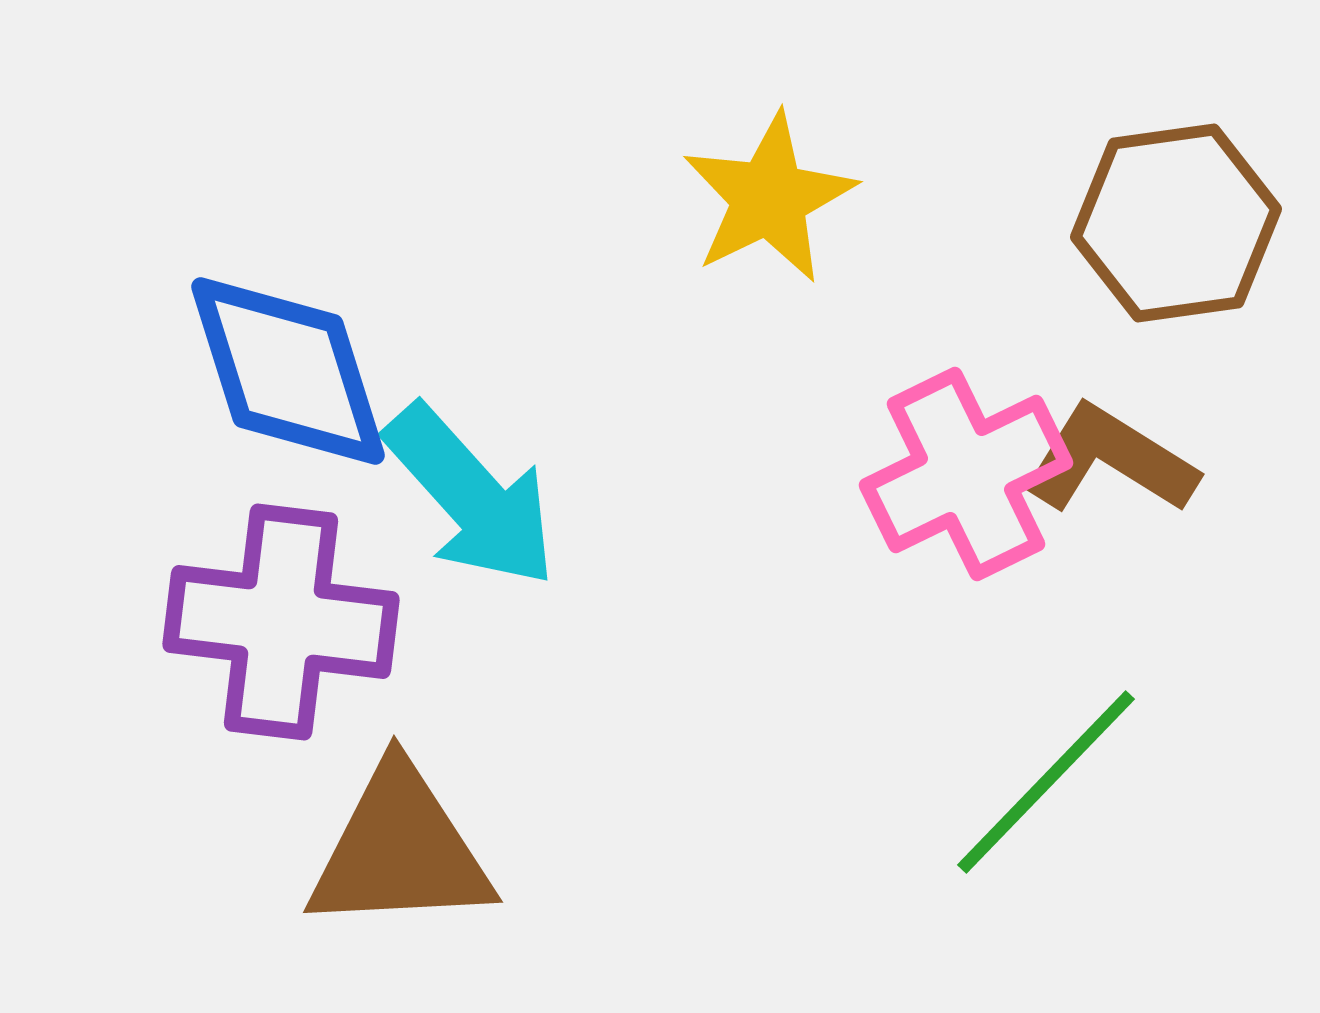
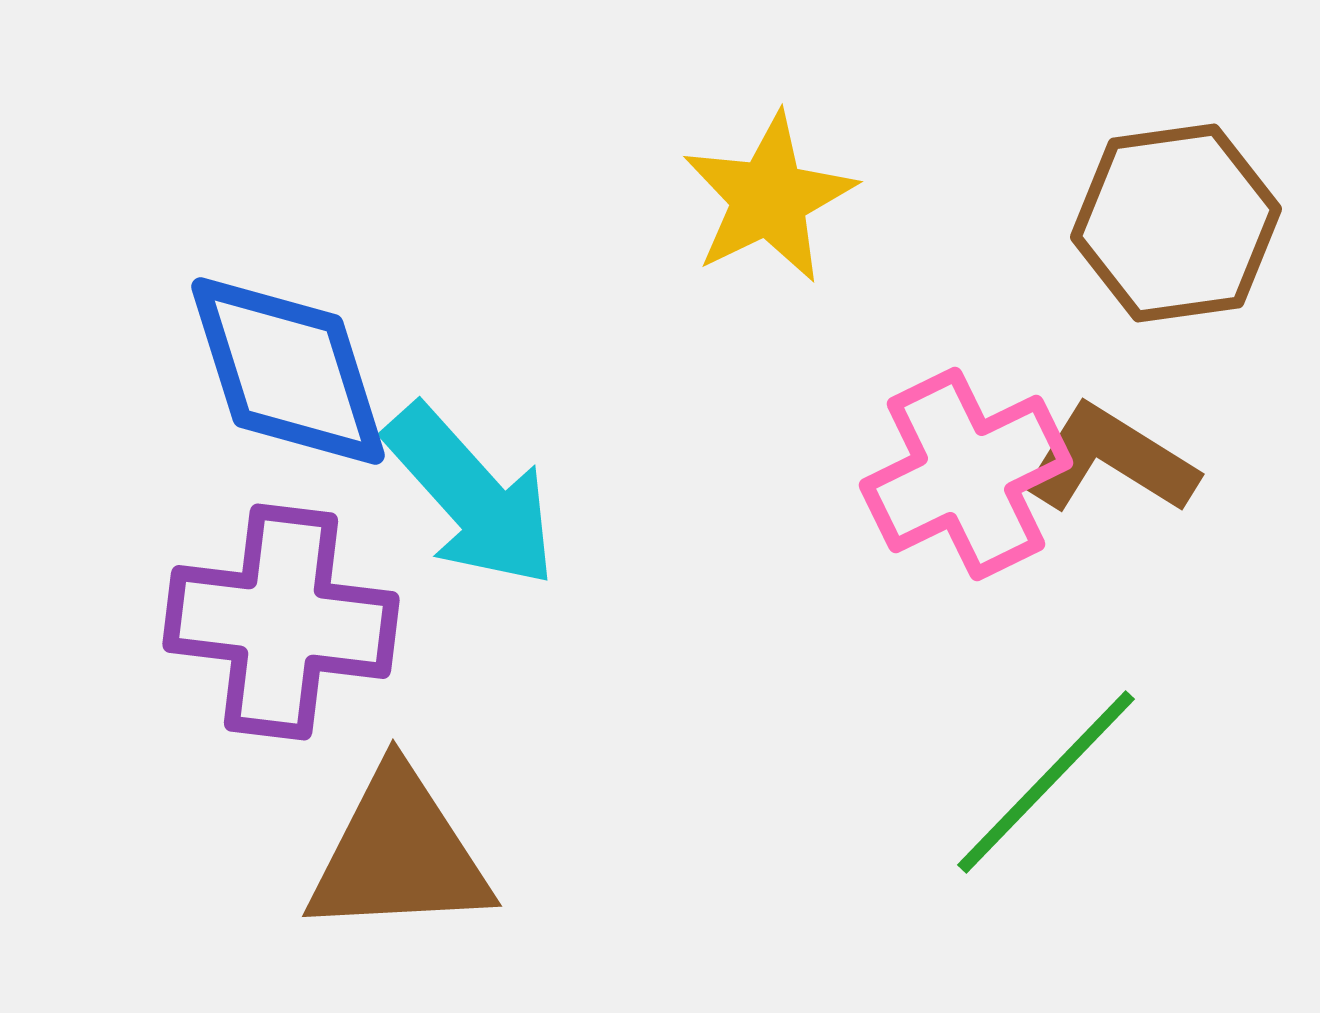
brown triangle: moved 1 px left, 4 px down
